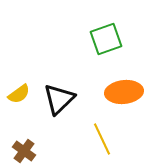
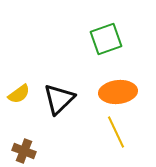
orange ellipse: moved 6 px left
yellow line: moved 14 px right, 7 px up
brown cross: rotated 15 degrees counterclockwise
